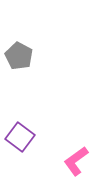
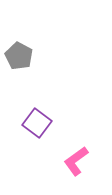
purple square: moved 17 px right, 14 px up
